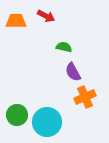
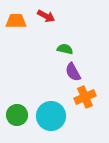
green semicircle: moved 1 px right, 2 px down
cyan circle: moved 4 px right, 6 px up
